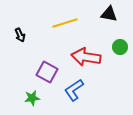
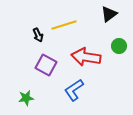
black triangle: rotated 48 degrees counterclockwise
yellow line: moved 1 px left, 2 px down
black arrow: moved 18 px right
green circle: moved 1 px left, 1 px up
purple square: moved 1 px left, 7 px up
green star: moved 6 px left
